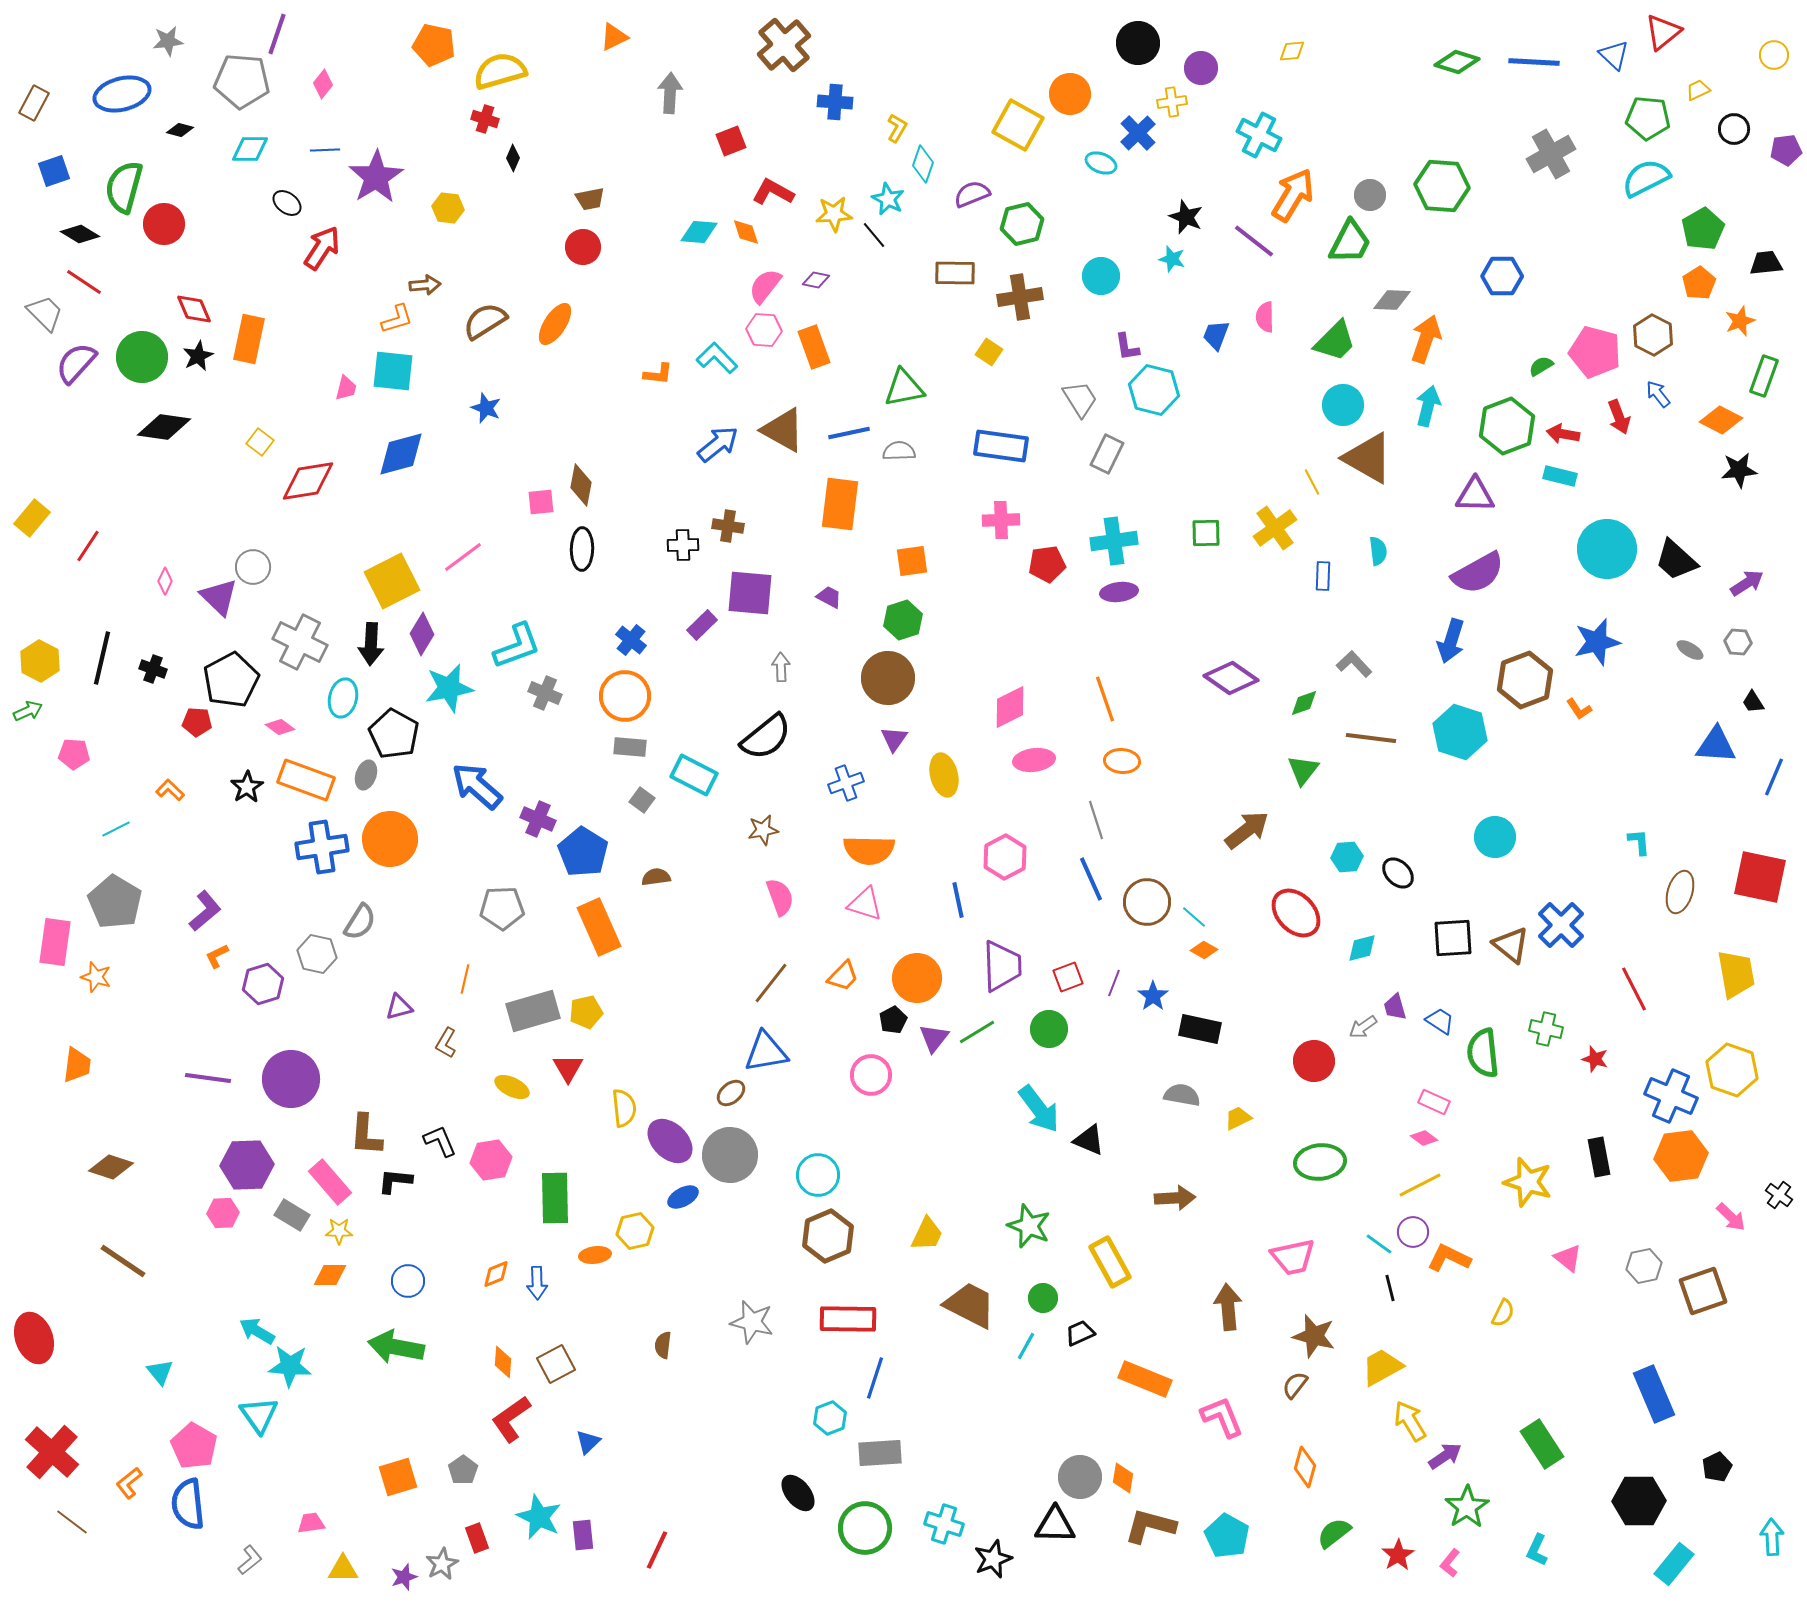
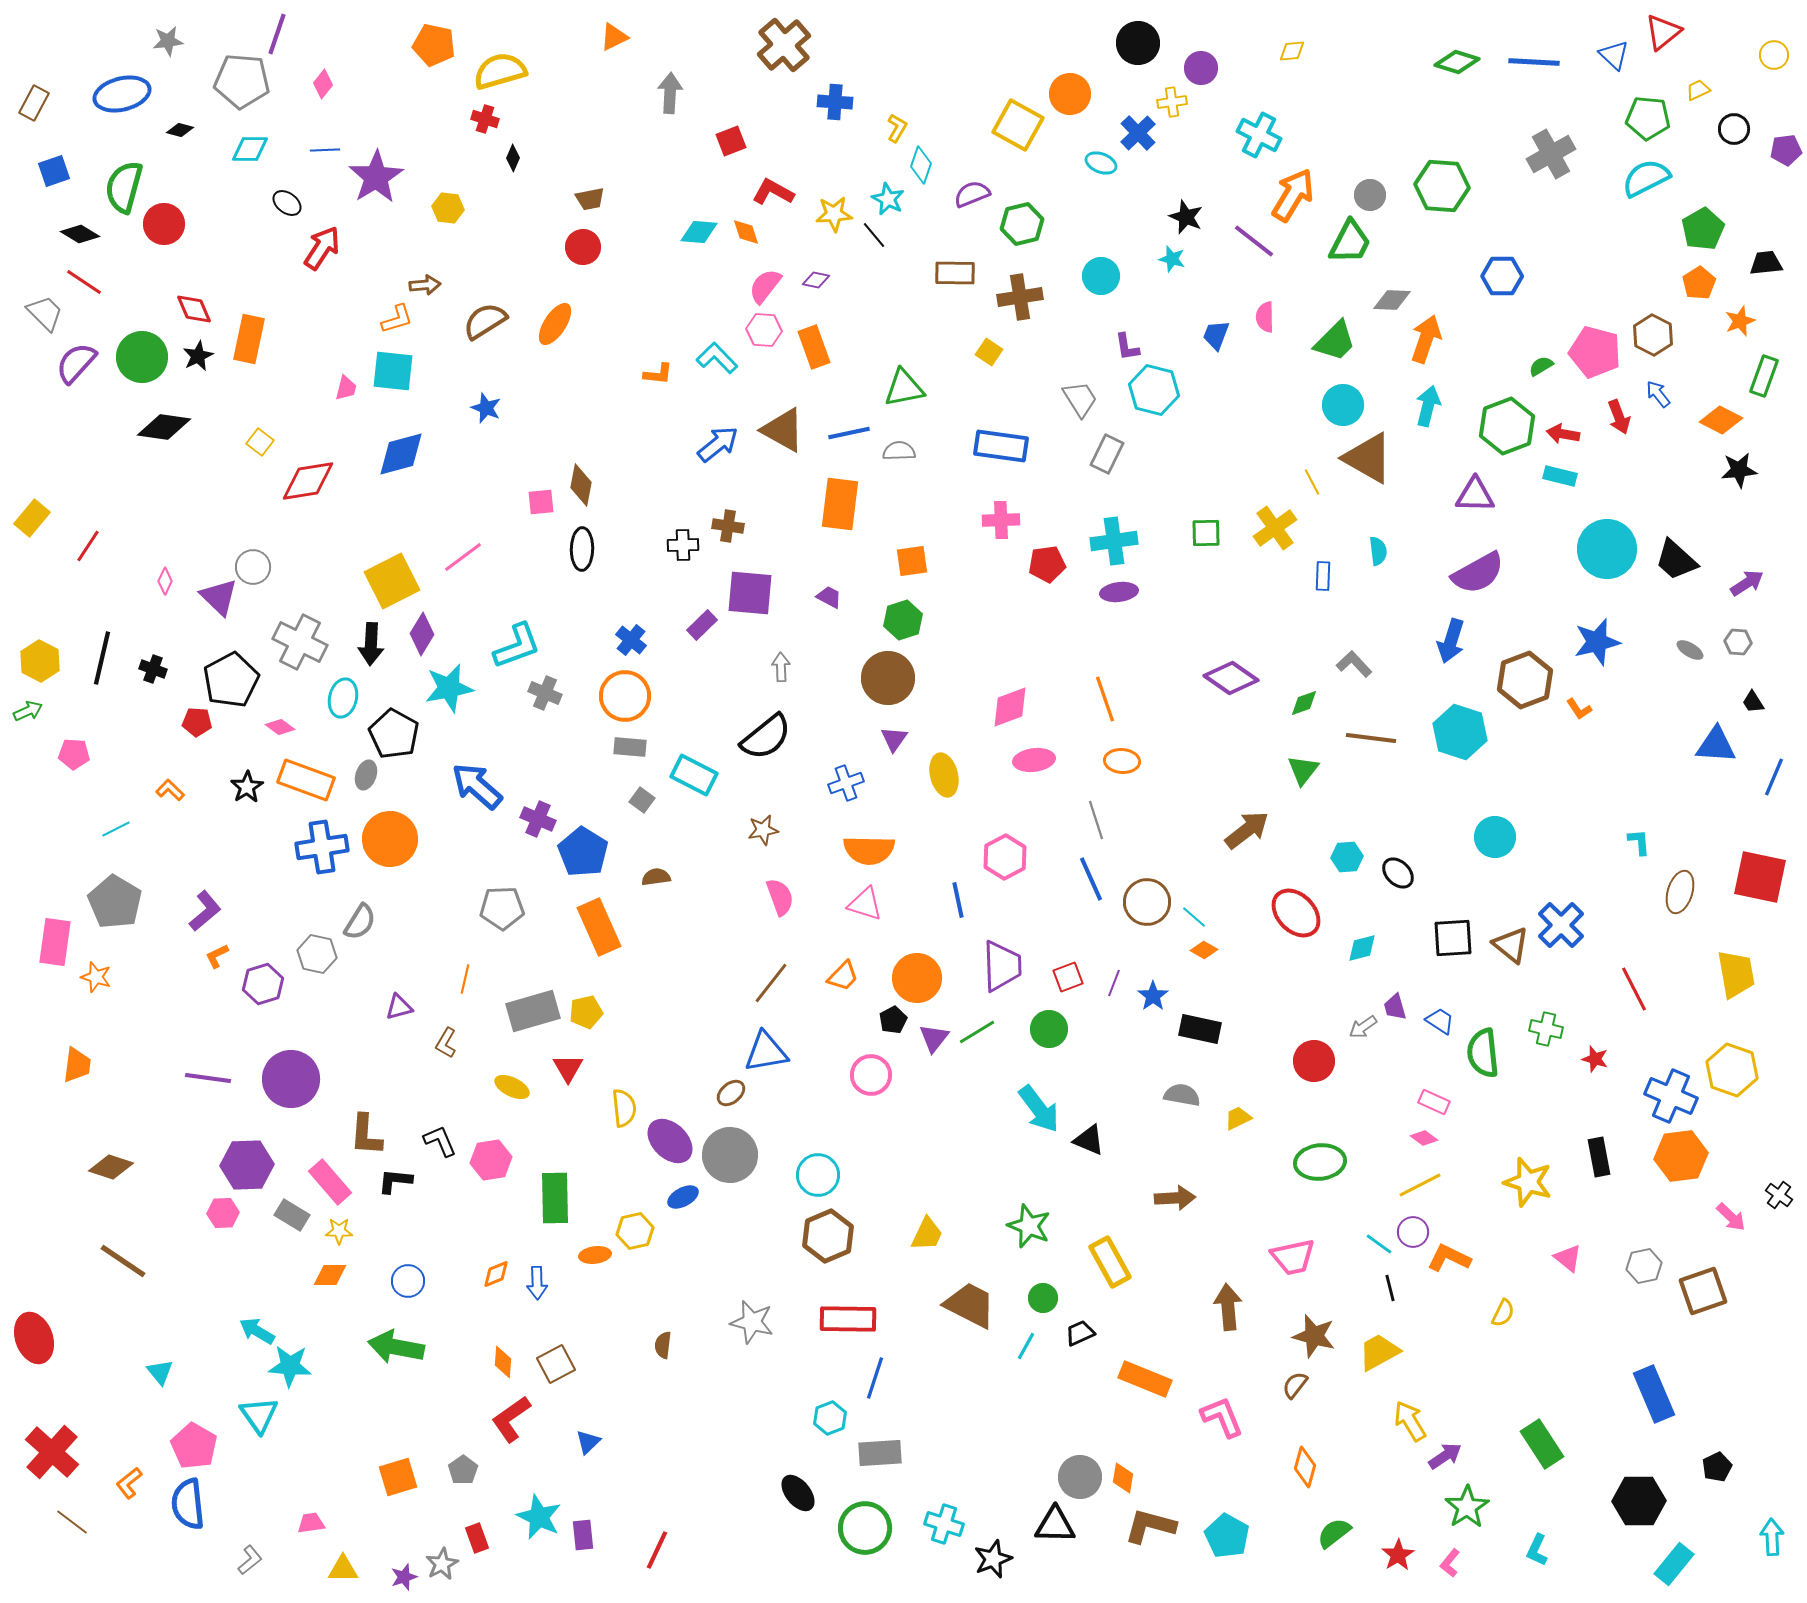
cyan diamond at (923, 164): moved 2 px left, 1 px down
pink diamond at (1010, 707): rotated 6 degrees clockwise
yellow trapezoid at (1382, 1367): moved 3 px left, 15 px up
